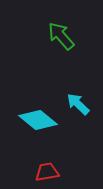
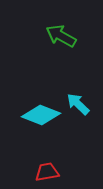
green arrow: rotated 20 degrees counterclockwise
cyan diamond: moved 3 px right, 5 px up; rotated 18 degrees counterclockwise
